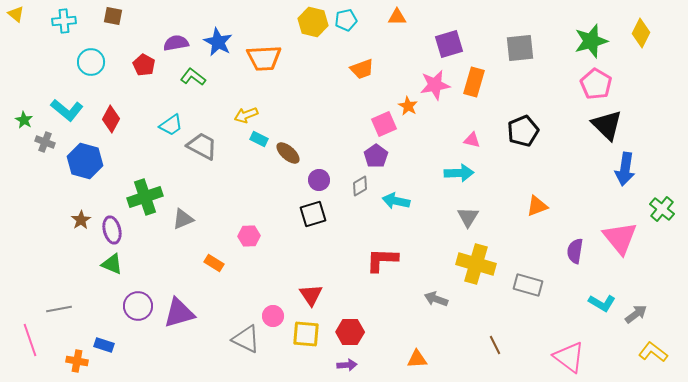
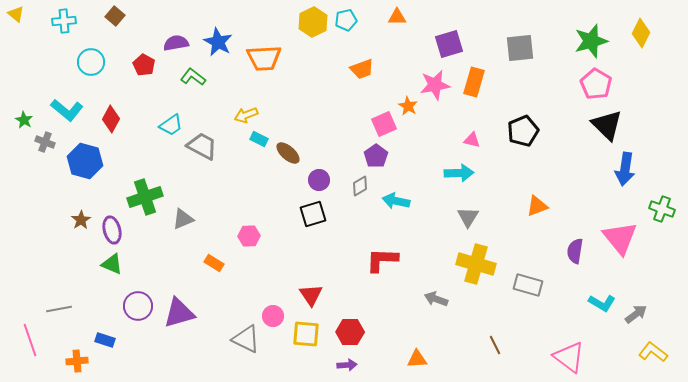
brown square at (113, 16): moved 2 px right; rotated 30 degrees clockwise
yellow hexagon at (313, 22): rotated 20 degrees clockwise
green cross at (662, 209): rotated 20 degrees counterclockwise
blue rectangle at (104, 345): moved 1 px right, 5 px up
orange cross at (77, 361): rotated 15 degrees counterclockwise
